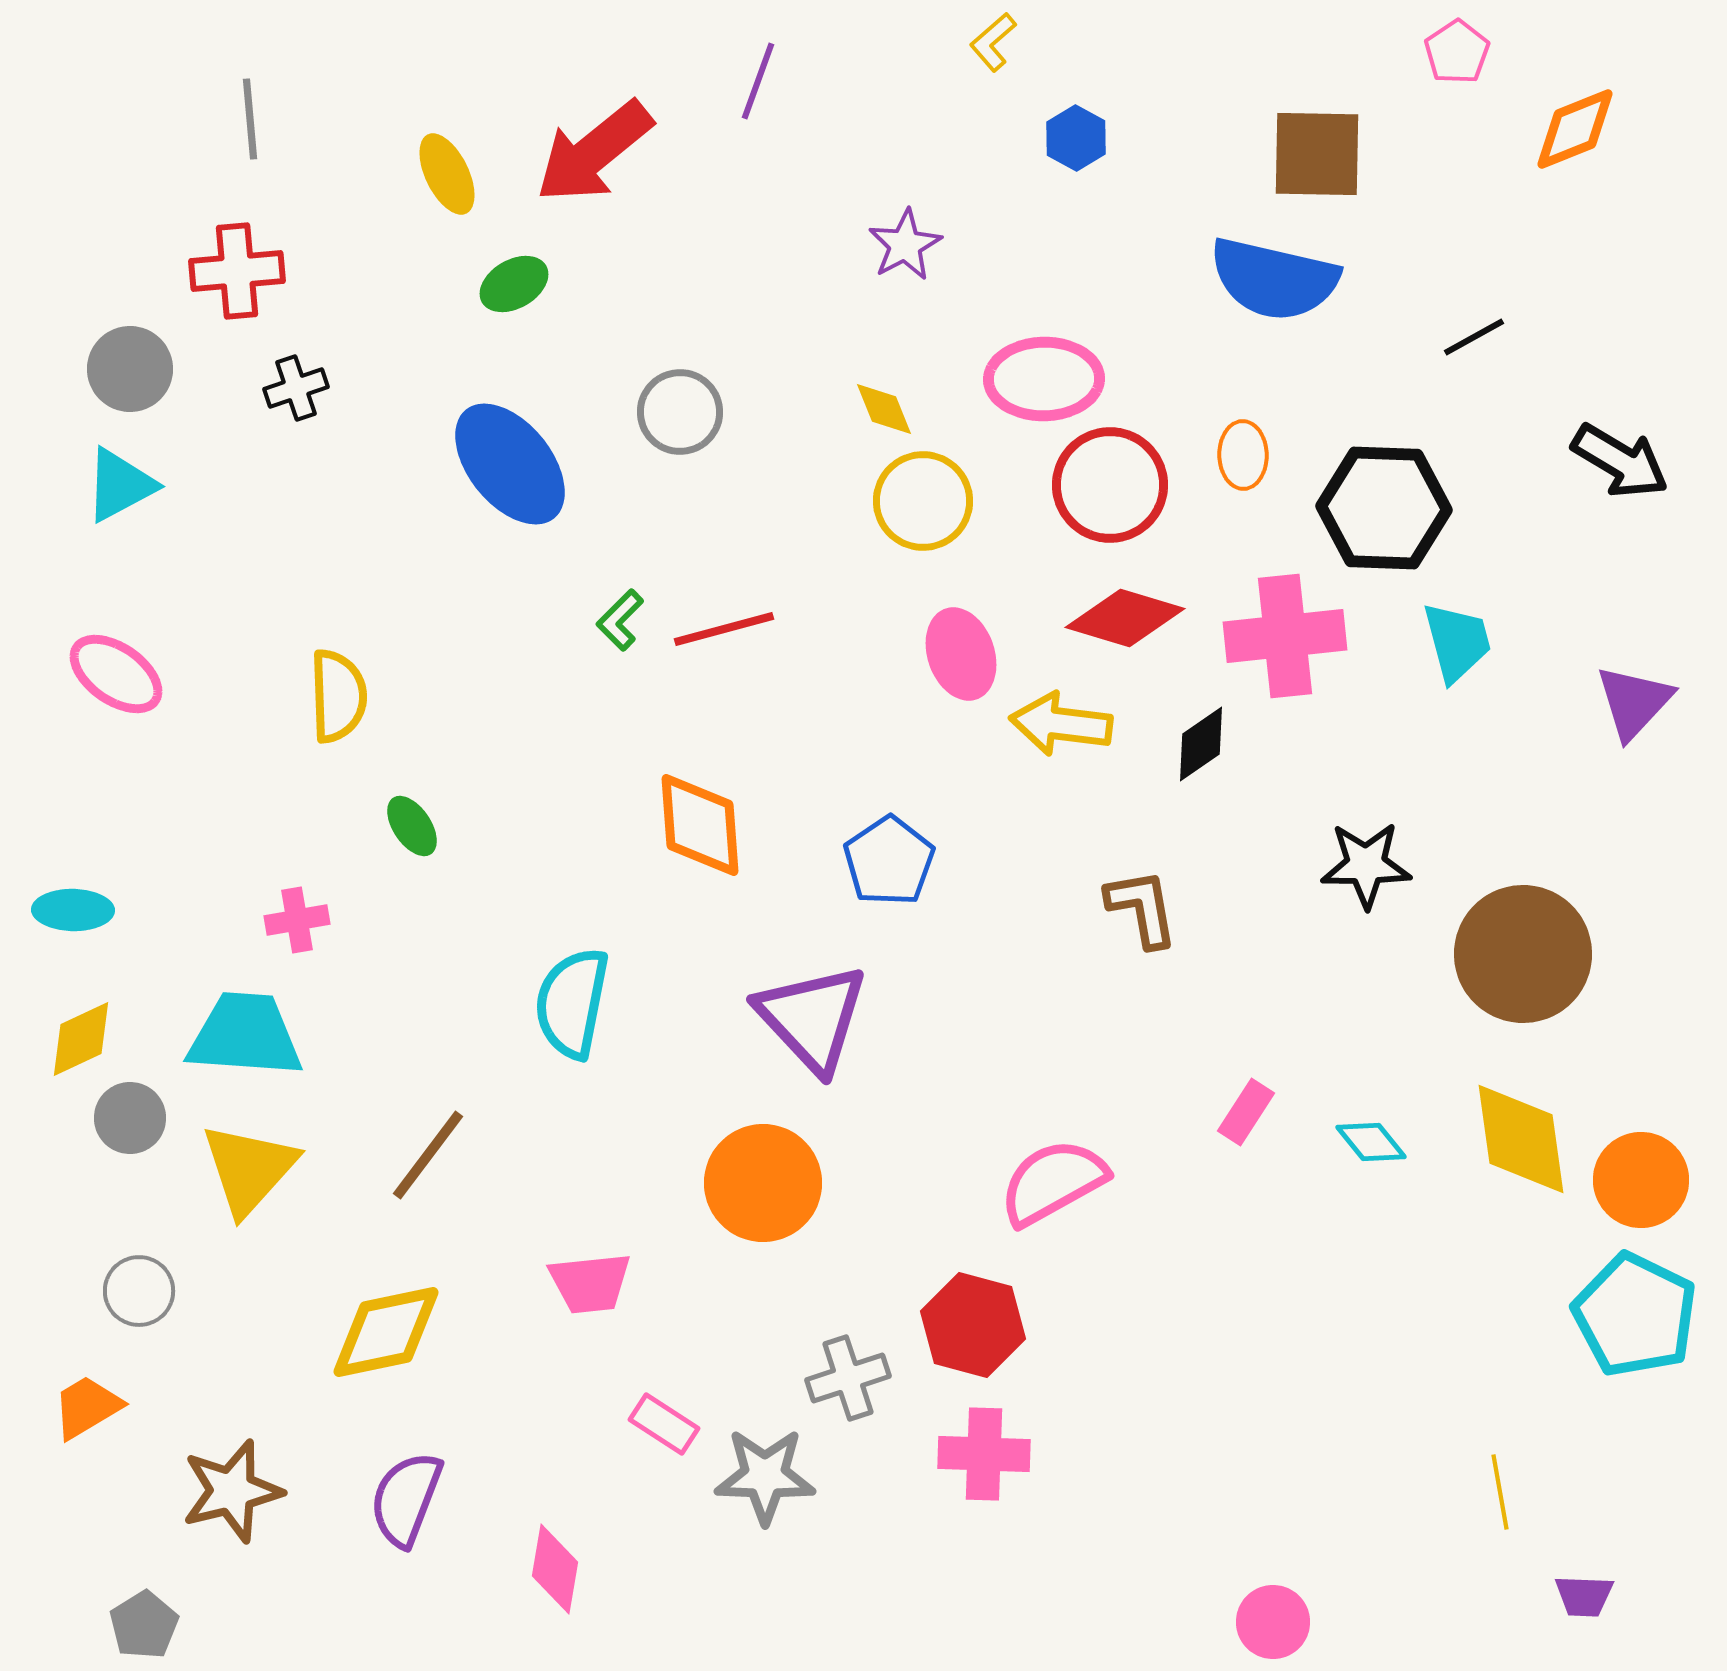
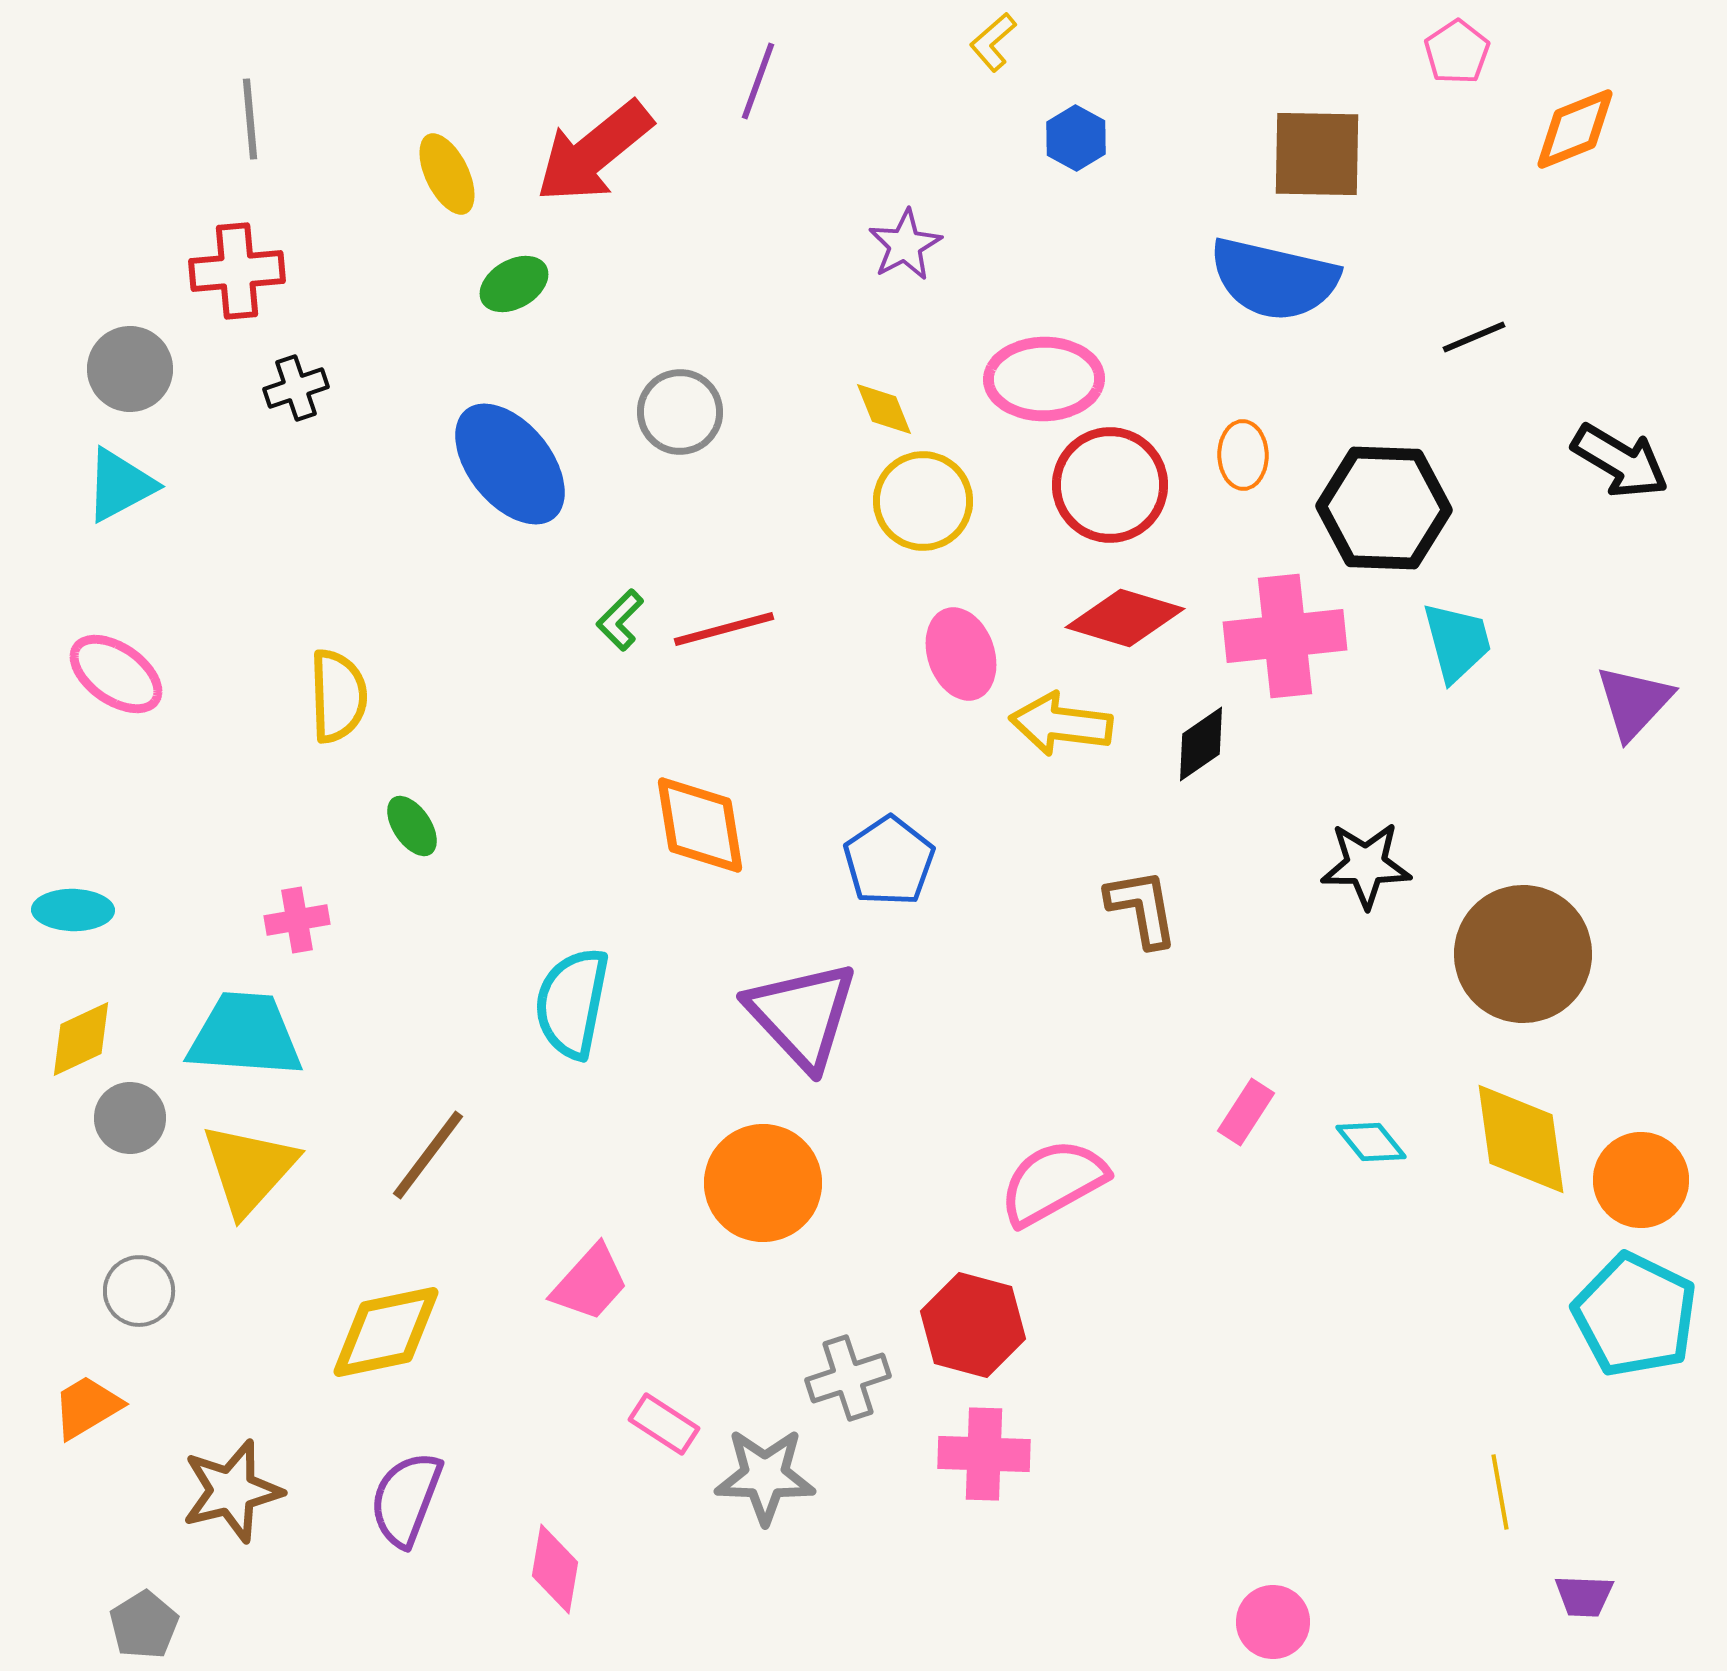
black line at (1474, 337): rotated 6 degrees clockwise
orange diamond at (700, 825): rotated 5 degrees counterclockwise
purple triangle at (812, 1018): moved 10 px left, 3 px up
pink trapezoid at (590, 1283): rotated 42 degrees counterclockwise
